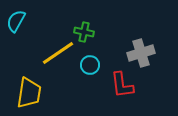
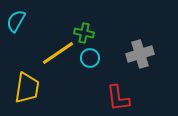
green cross: moved 1 px down
gray cross: moved 1 px left, 1 px down
cyan circle: moved 7 px up
red L-shape: moved 4 px left, 13 px down
yellow trapezoid: moved 2 px left, 5 px up
